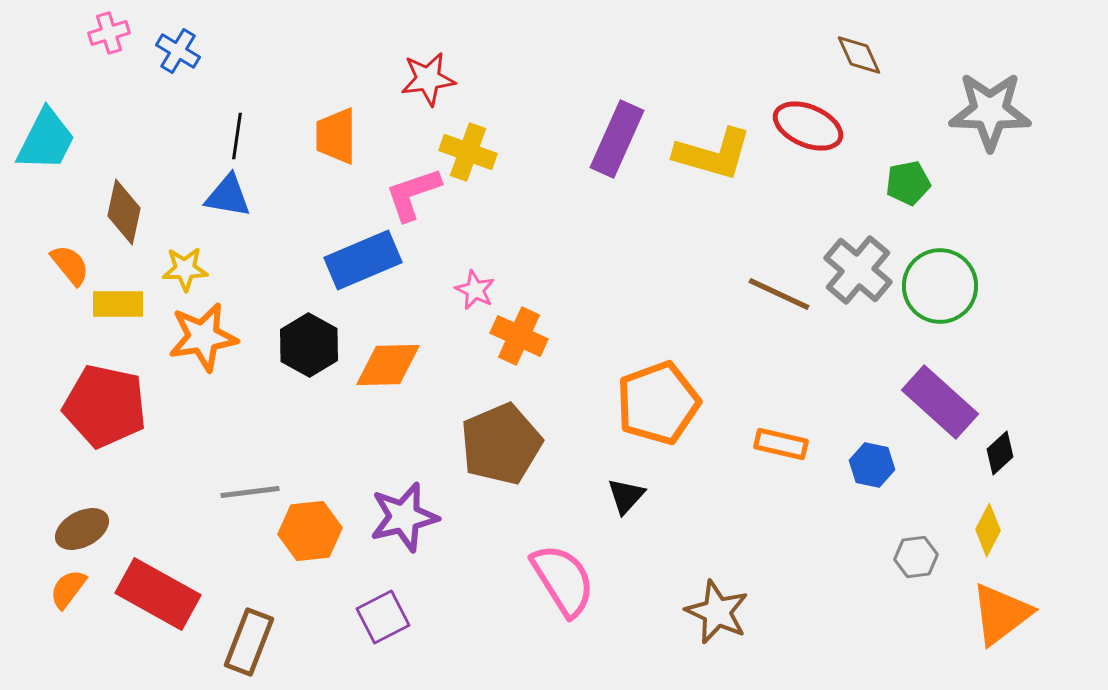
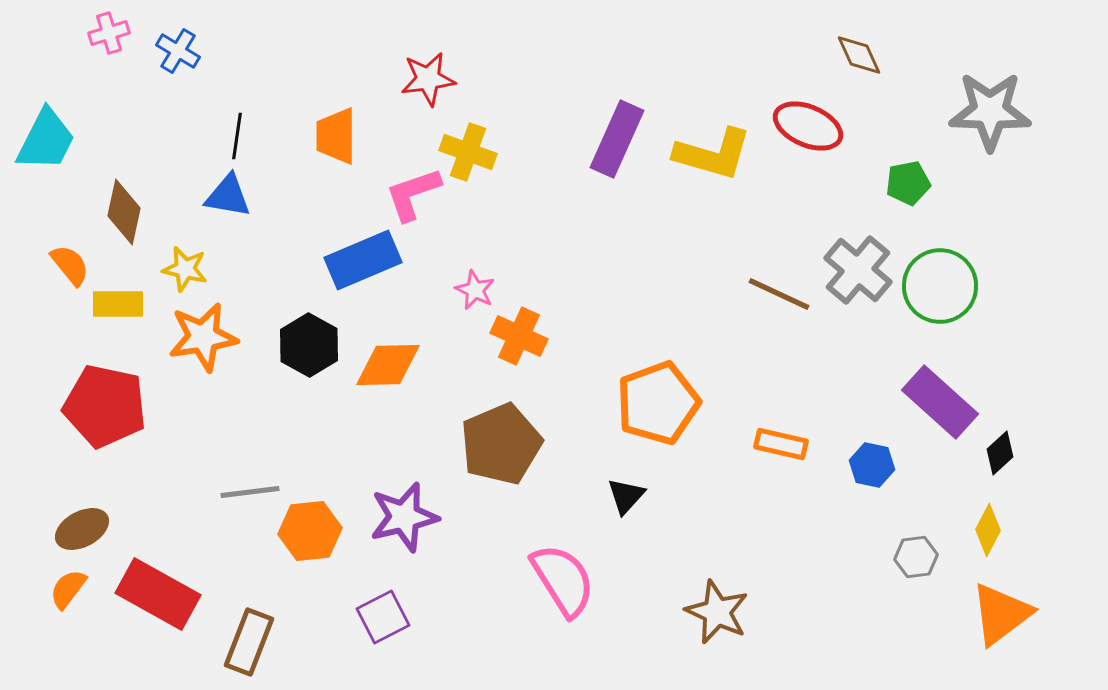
yellow star at (185, 269): rotated 15 degrees clockwise
